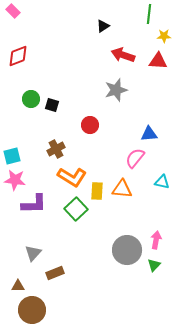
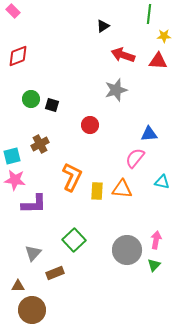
brown cross: moved 16 px left, 5 px up
orange L-shape: rotated 96 degrees counterclockwise
green square: moved 2 px left, 31 px down
